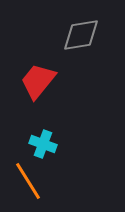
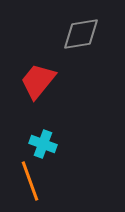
gray diamond: moved 1 px up
orange line: moved 2 px right; rotated 12 degrees clockwise
